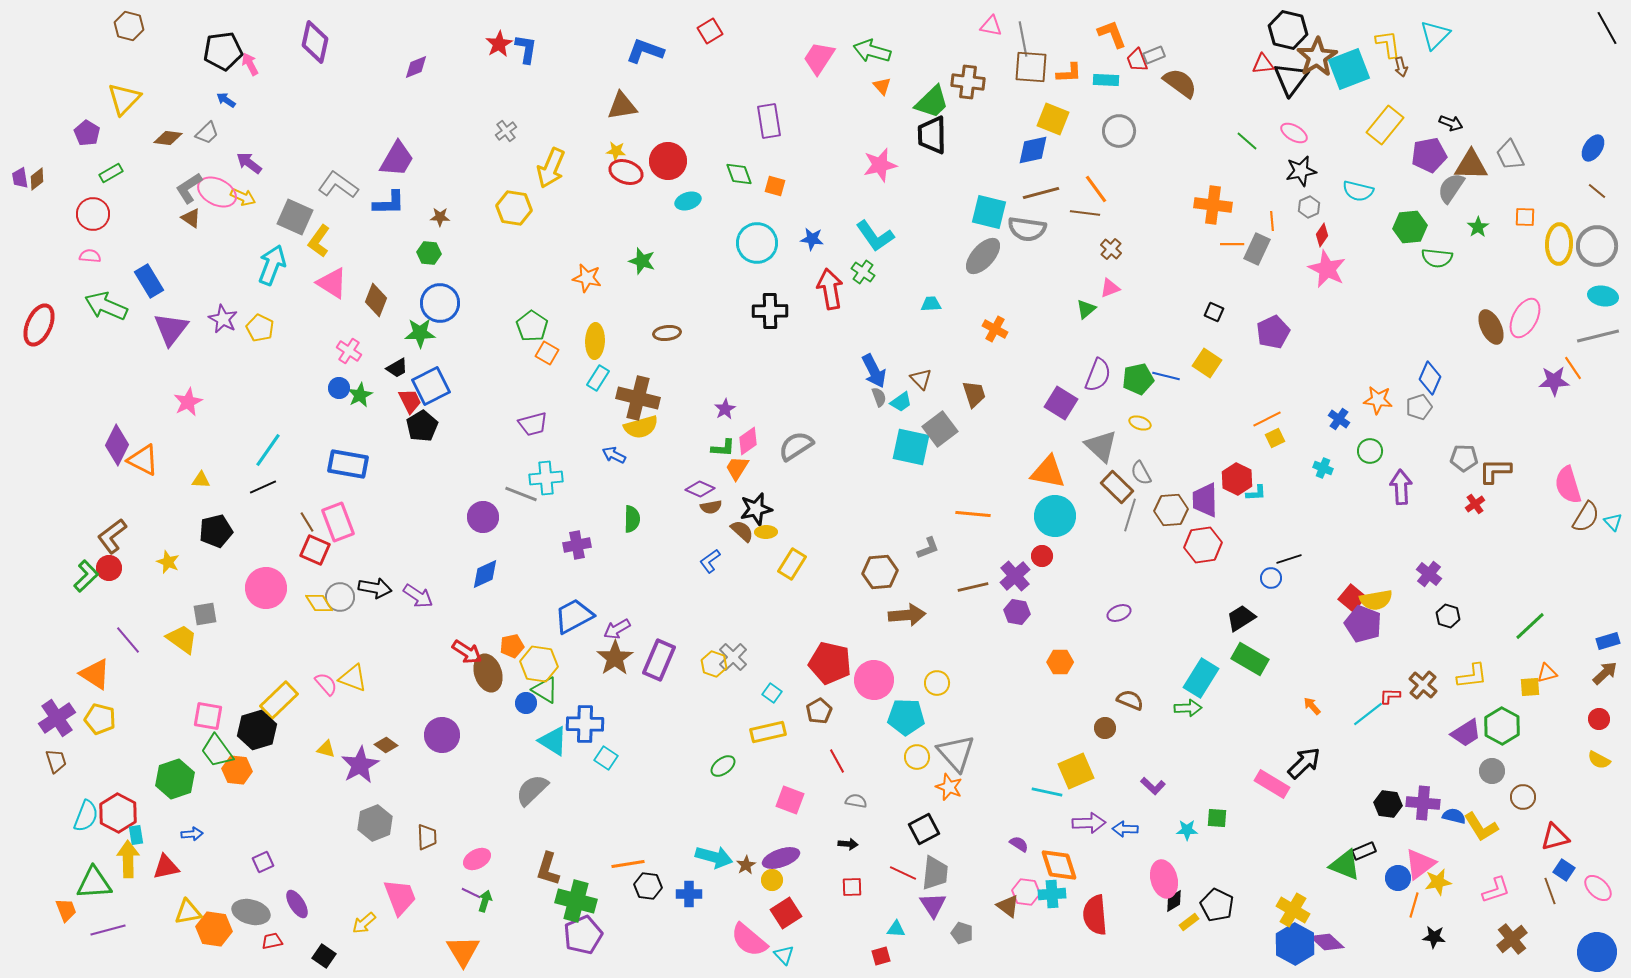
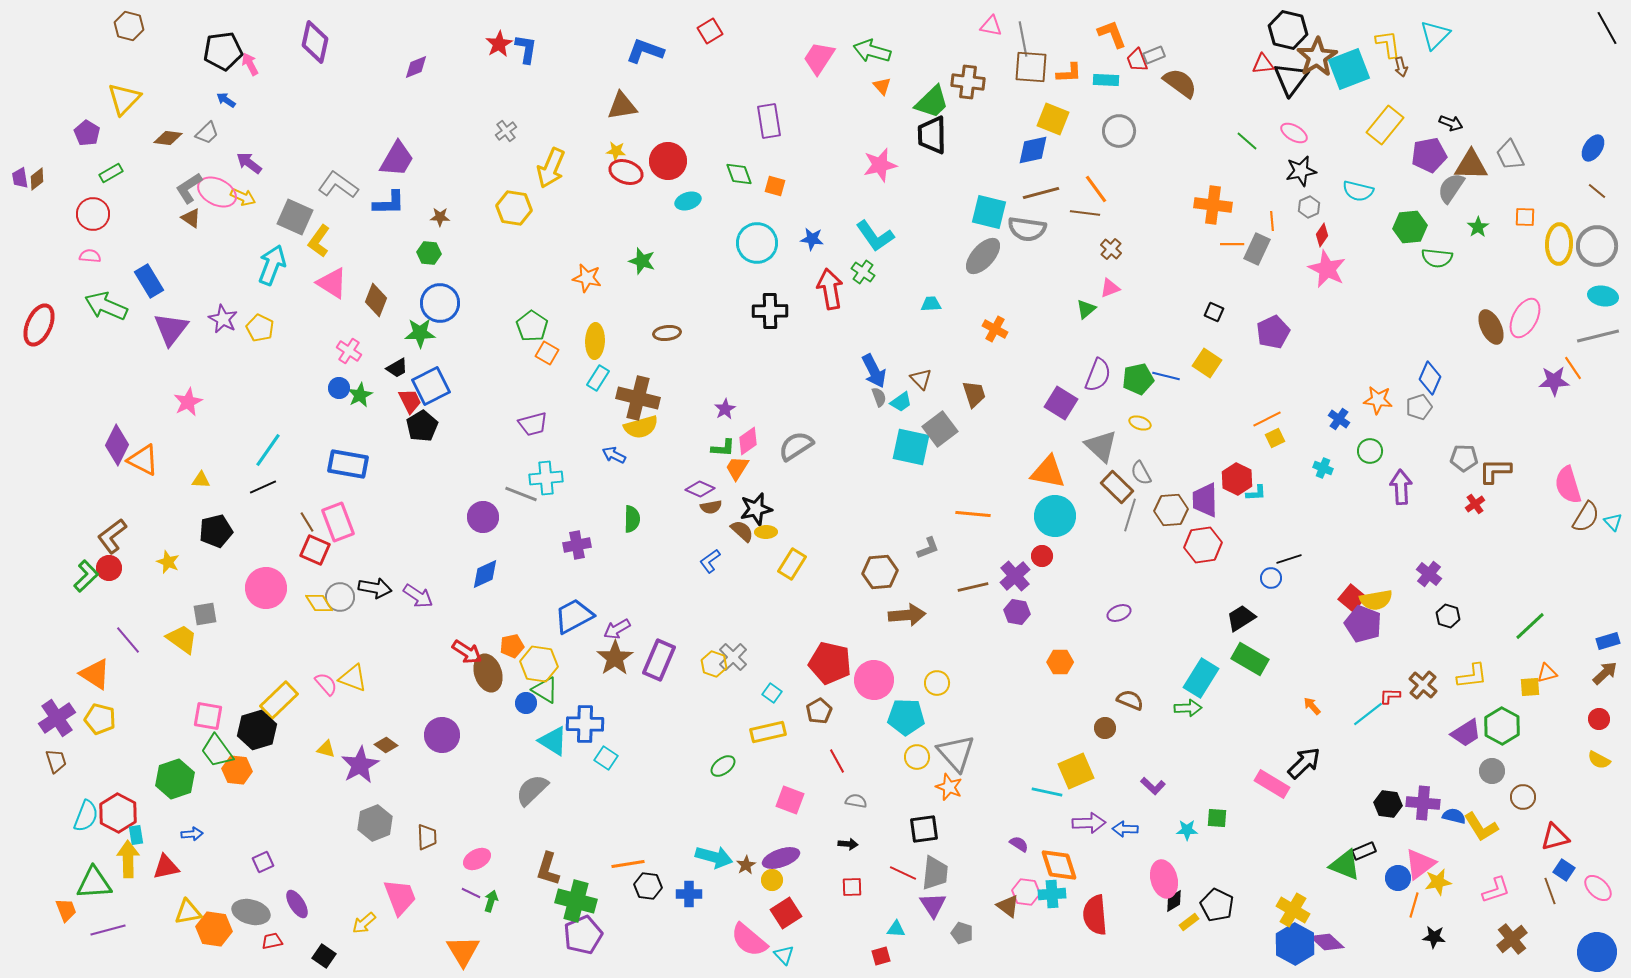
black square at (924, 829): rotated 20 degrees clockwise
green arrow at (485, 901): moved 6 px right
